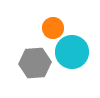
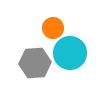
cyan circle: moved 2 px left, 1 px down
